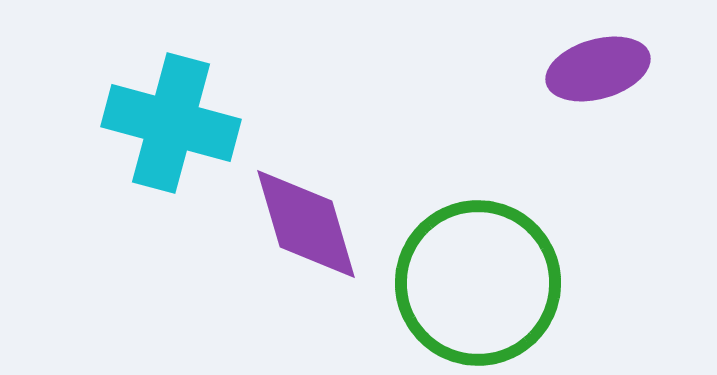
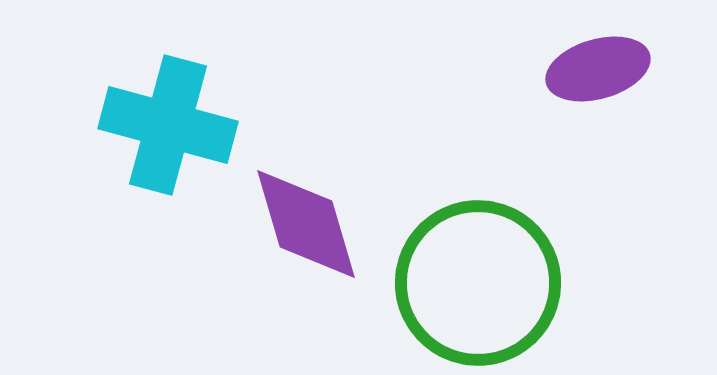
cyan cross: moved 3 px left, 2 px down
